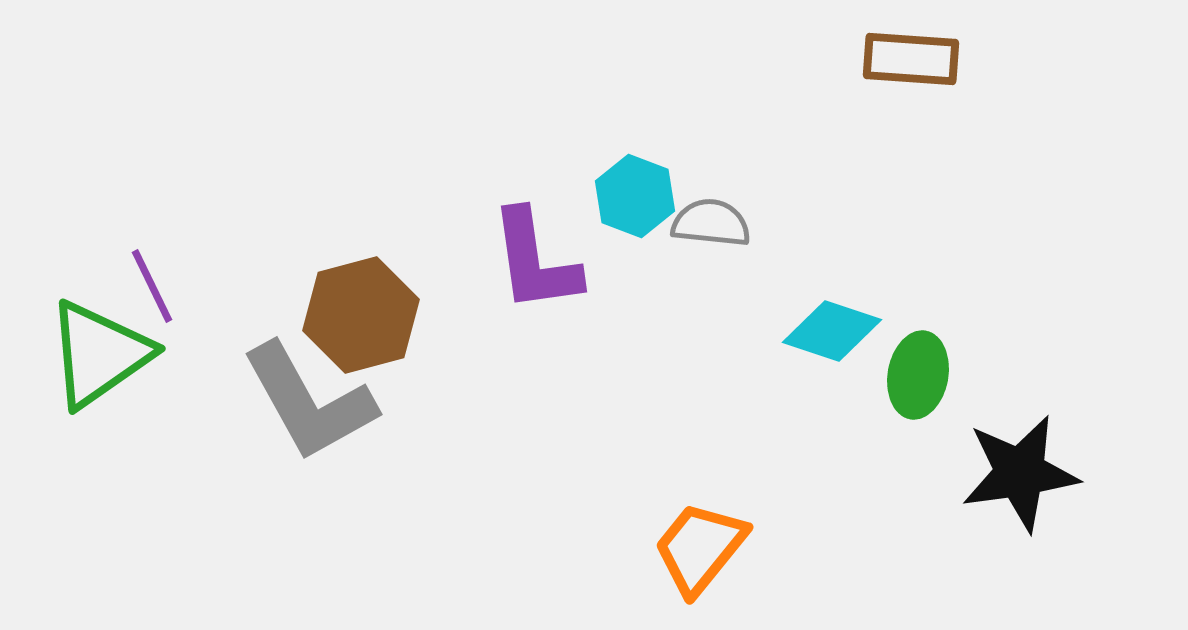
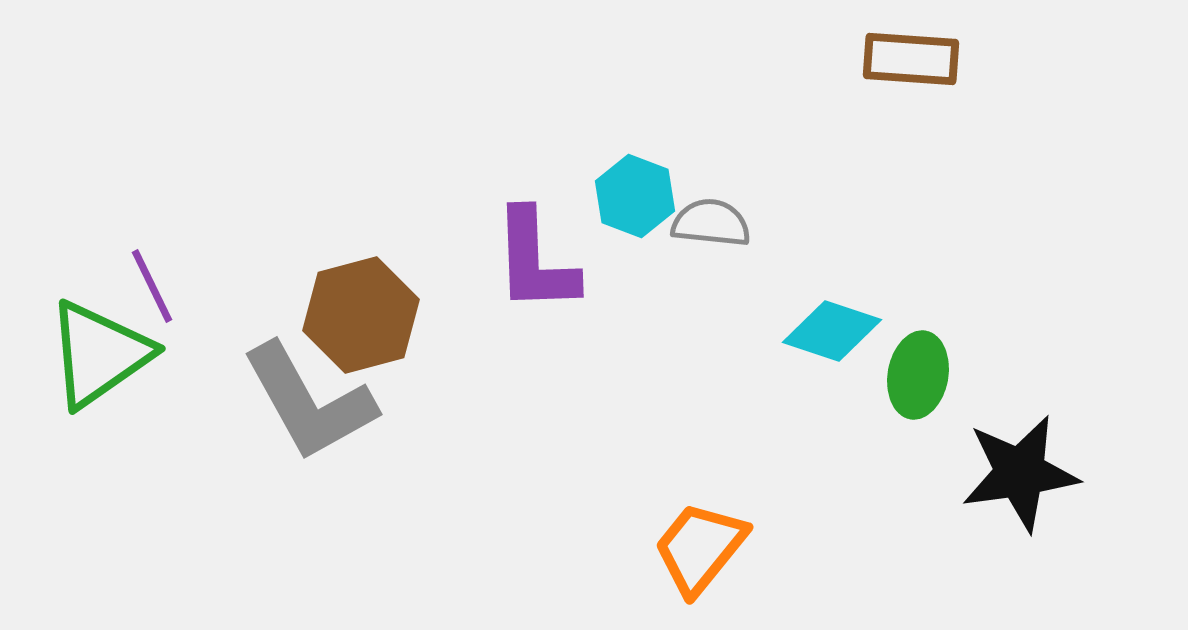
purple L-shape: rotated 6 degrees clockwise
